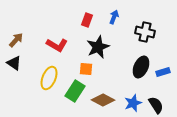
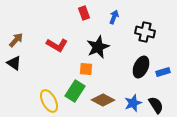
red rectangle: moved 3 px left, 7 px up; rotated 40 degrees counterclockwise
yellow ellipse: moved 23 px down; rotated 50 degrees counterclockwise
